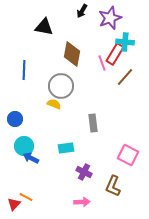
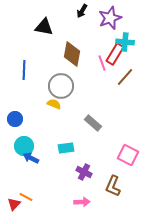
gray rectangle: rotated 42 degrees counterclockwise
